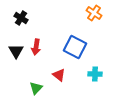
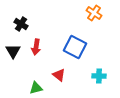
black cross: moved 6 px down
black triangle: moved 3 px left
cyan cross: moved 4 px right, 2 px down
green triangle: rotated 32 degrees clockwise
